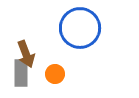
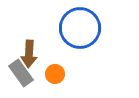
brown arrow: moved 3 px right; rotated 24 degrees clockwise
gray rectangle: rotated 36 degrees counterclockwise
